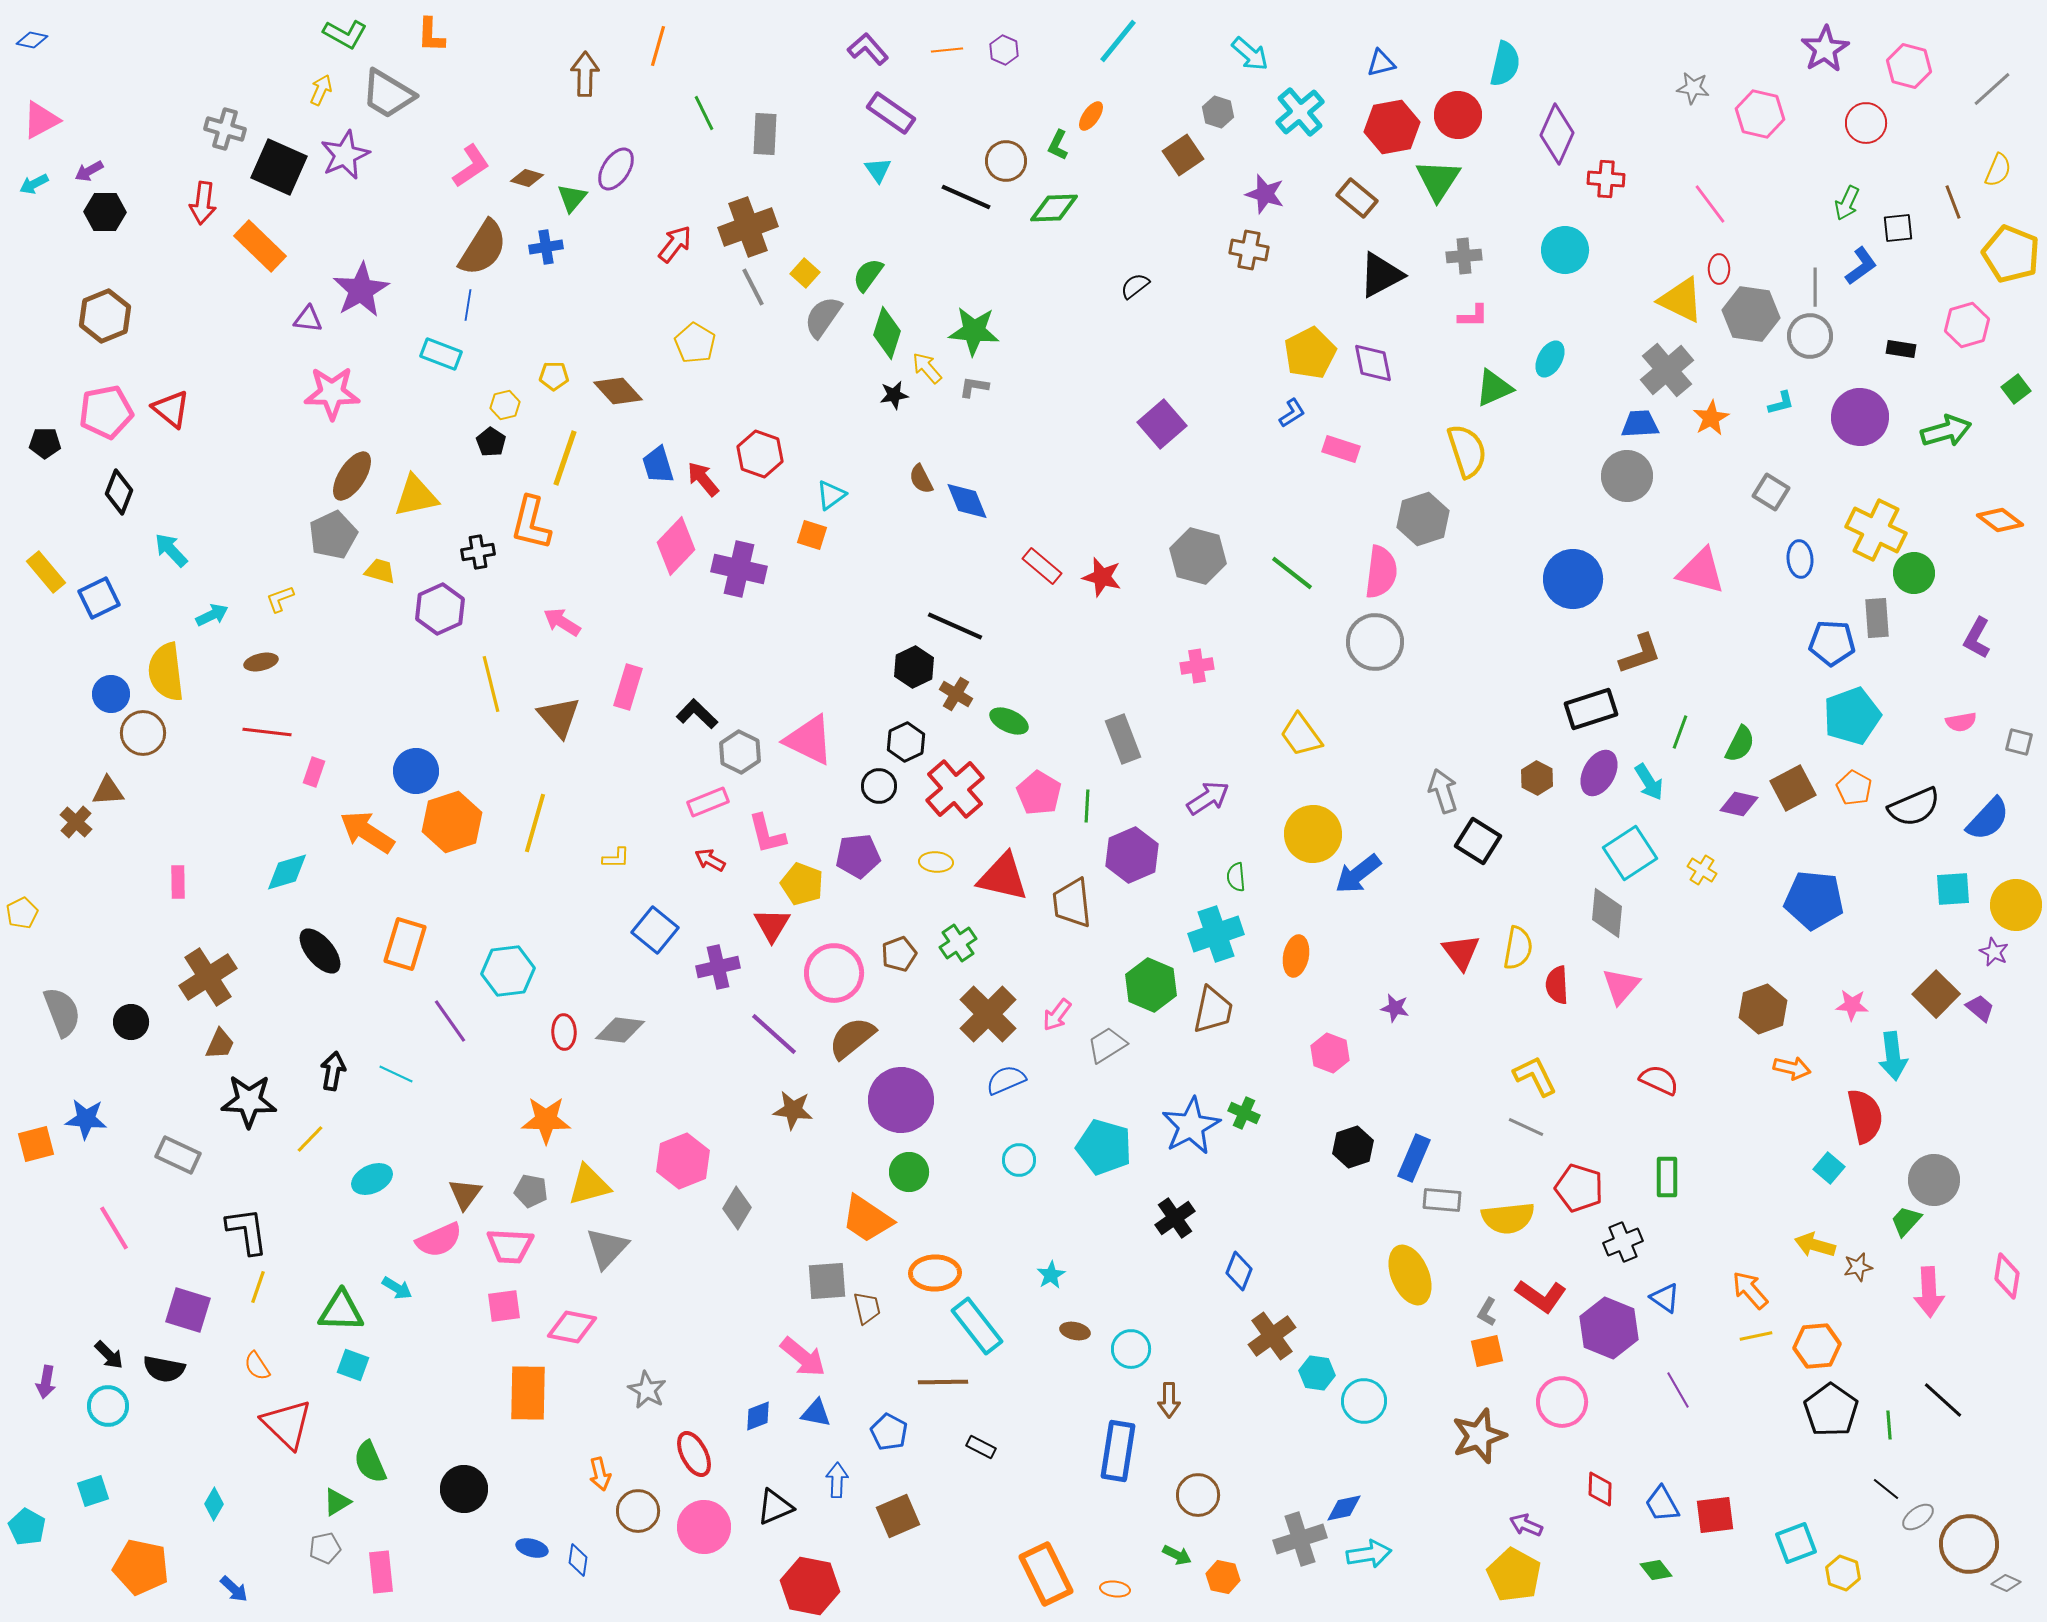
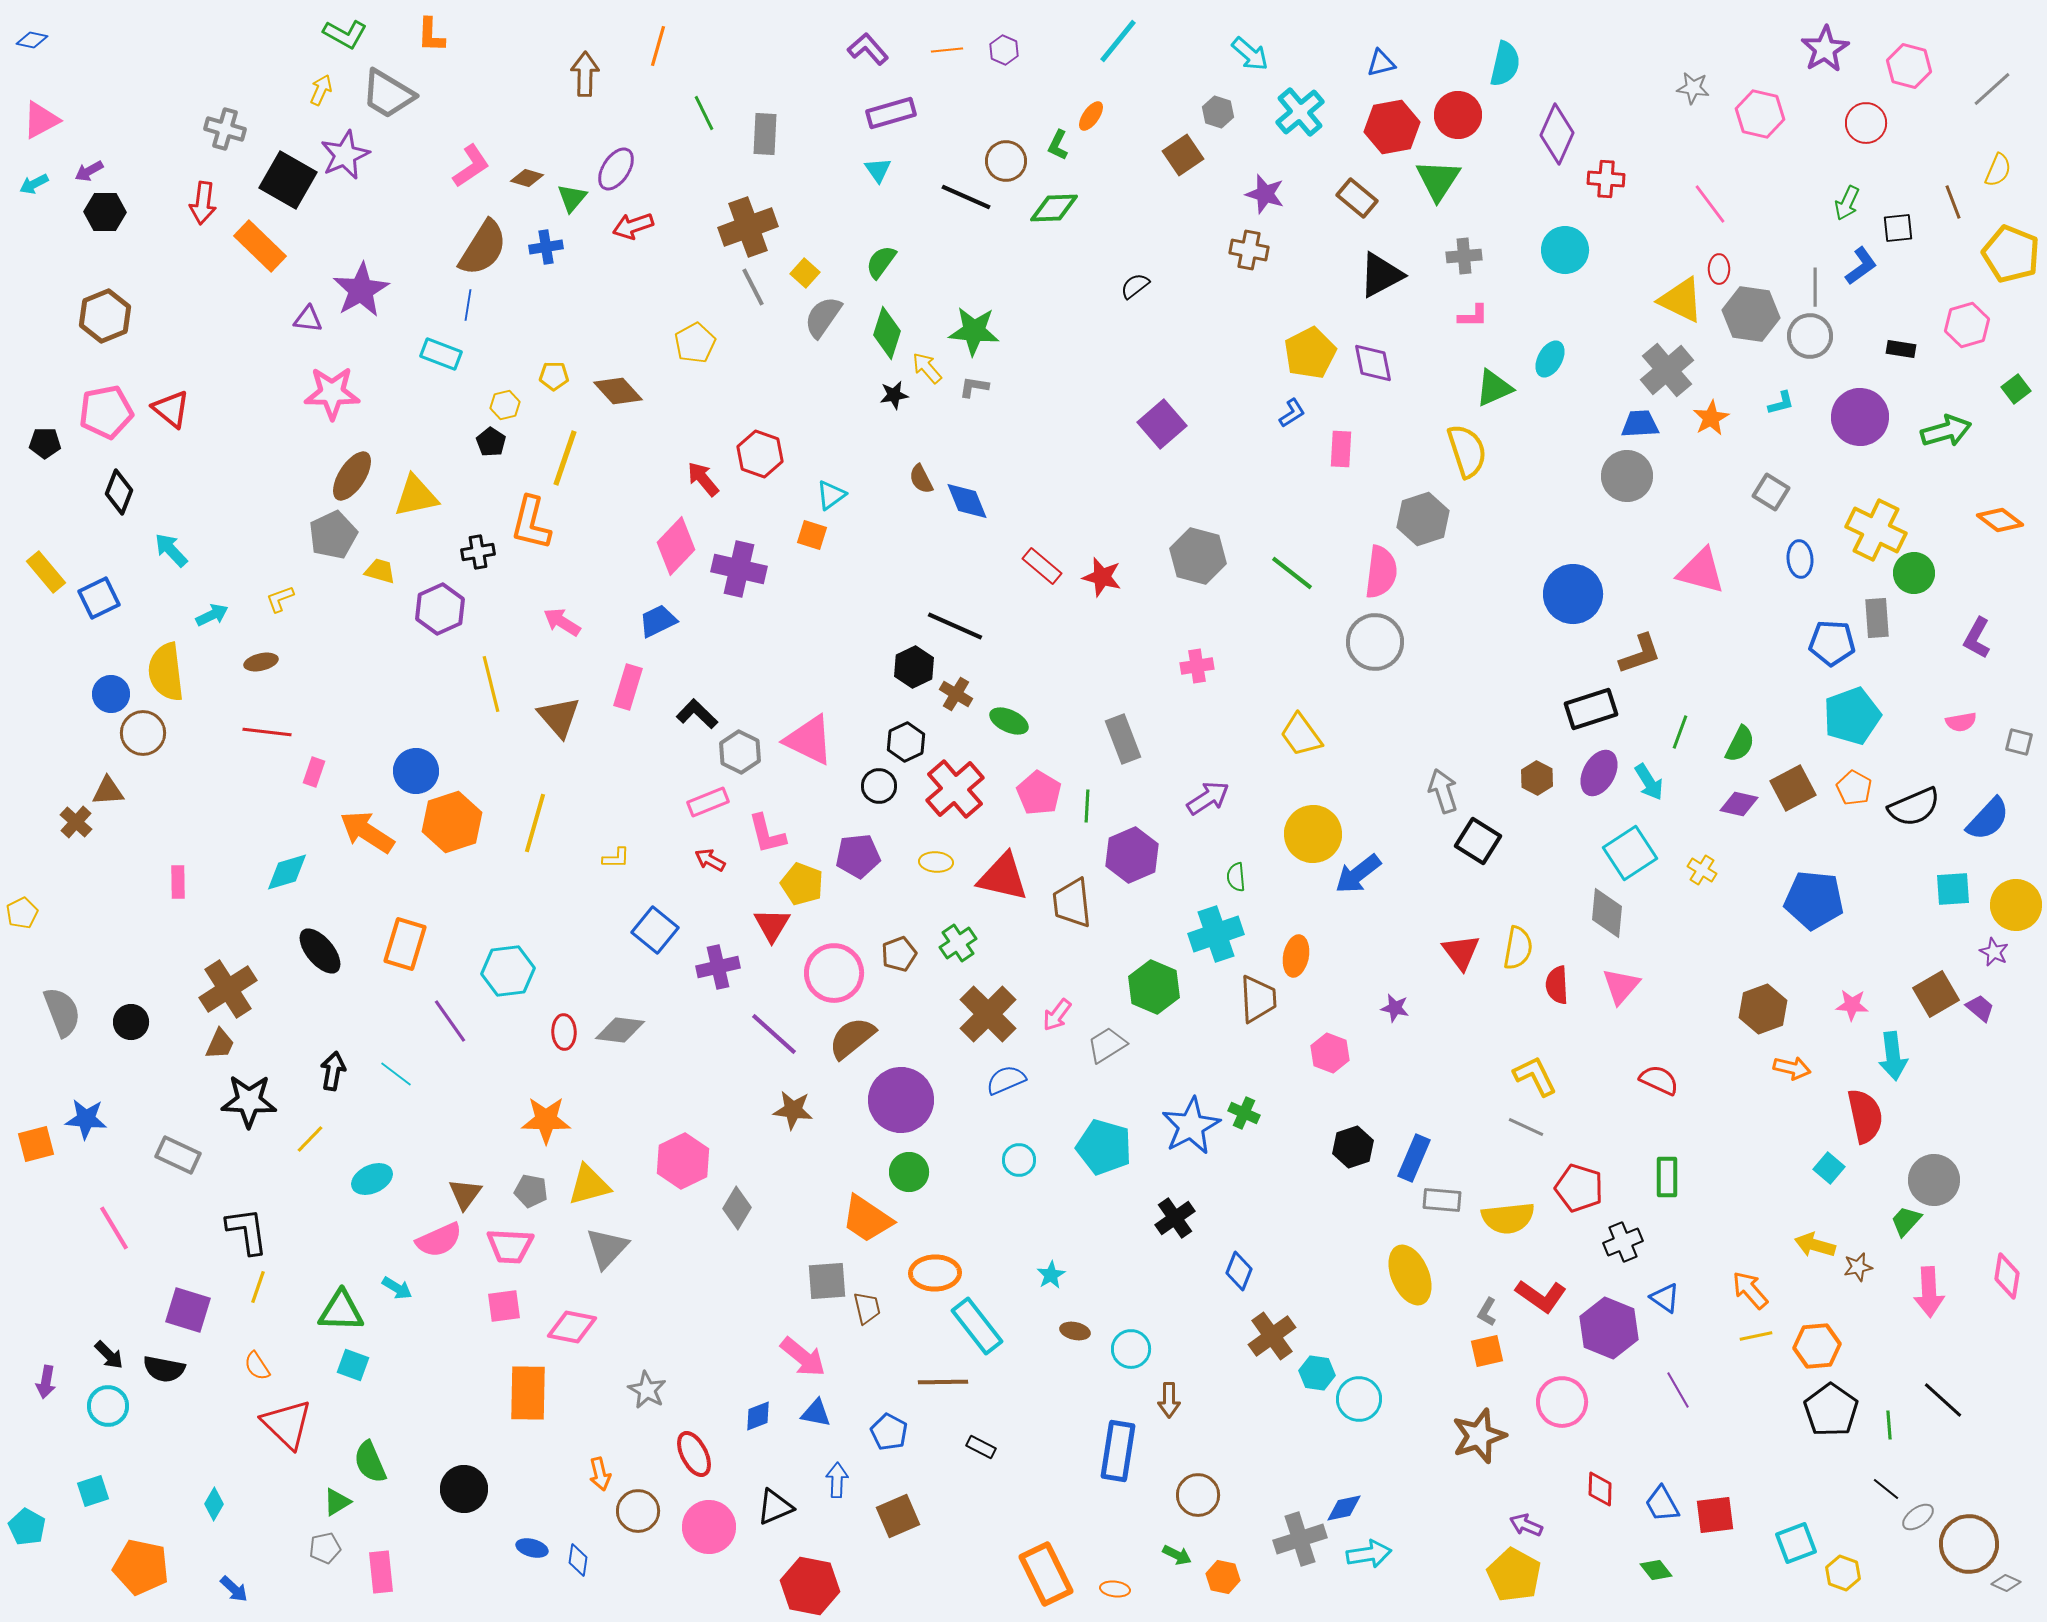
purple rectangle at (891, 113): rotated 51 degrees counterclockwise
black square at (279, 167): moved 9 px right, 13 px down; rotated 6 degrees clockwise
red arrow at (675, 244): moved 42 px left, 18 px up; rotated 147 degrees counterclockwise
green semicircle at (868, 275): moved 13 px right, 13 px up
yellow pentagon at (695, 343): rotated 12 degrees clockwise
pink rectangle at (1341, 449): rotated 75 degrees clockwise
blue trapezoid at (658, 465): moved 156 px down; rotated 81 degrees clockwise
blue circle at (1573, 579): moved 15 px down
brown cross at (208, 977): moved 20 px right, 12 px down
green hexagon at (1151, 985): moved 3 px right, 2 px down
brown square at (1936, 994): rotated 15 degrees clockwise
brown trapezoid at (1213, 1010): moved 45 px right, 11 px up; rotated 15 degrees counterclockwise
cyan line at (396, 1074): rotated 12 degrees clockwise
pink hexagon at (683, 1161): rotated 4 degrees counterclockwise
cyan circle at (1364, 1401): moved 5 px left, 2 px up
pink circle at (704, 1527): moved 5 px right
